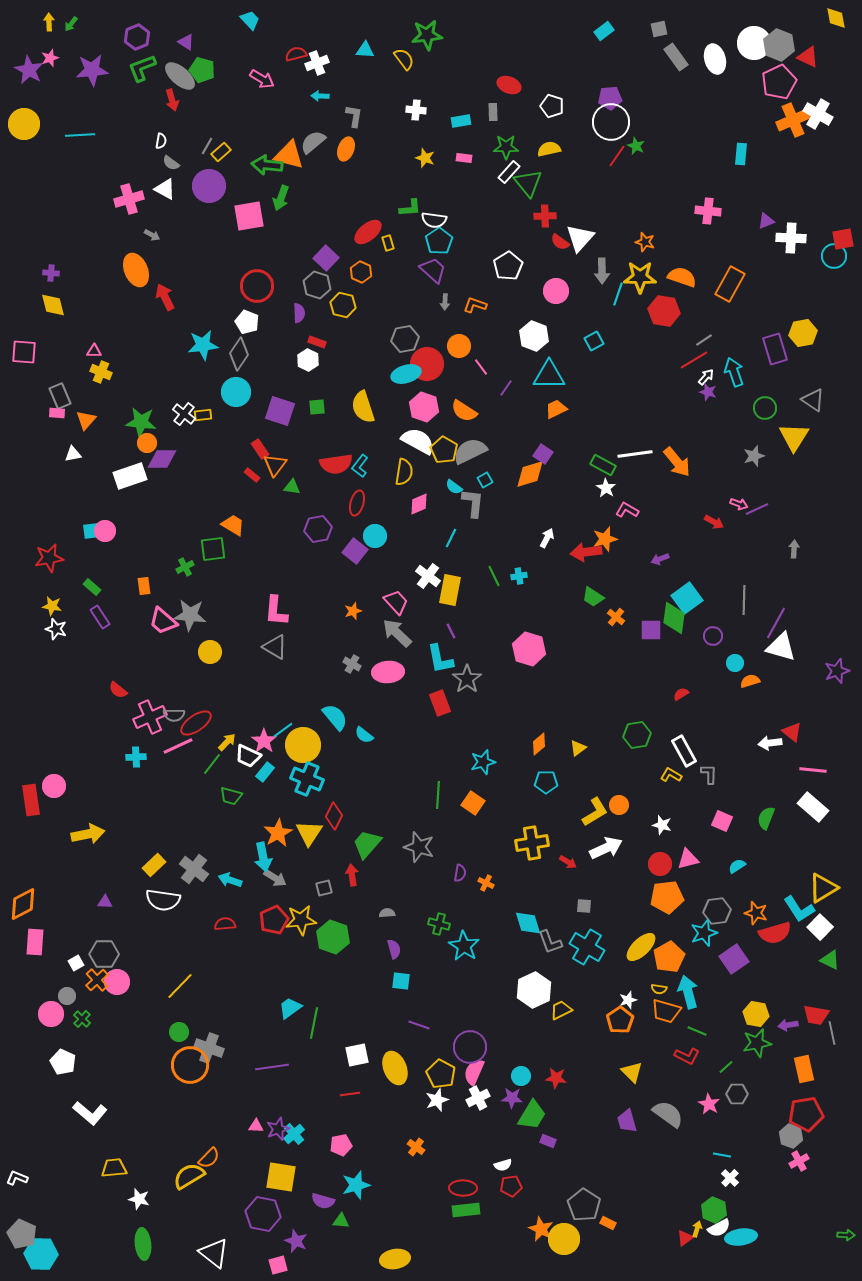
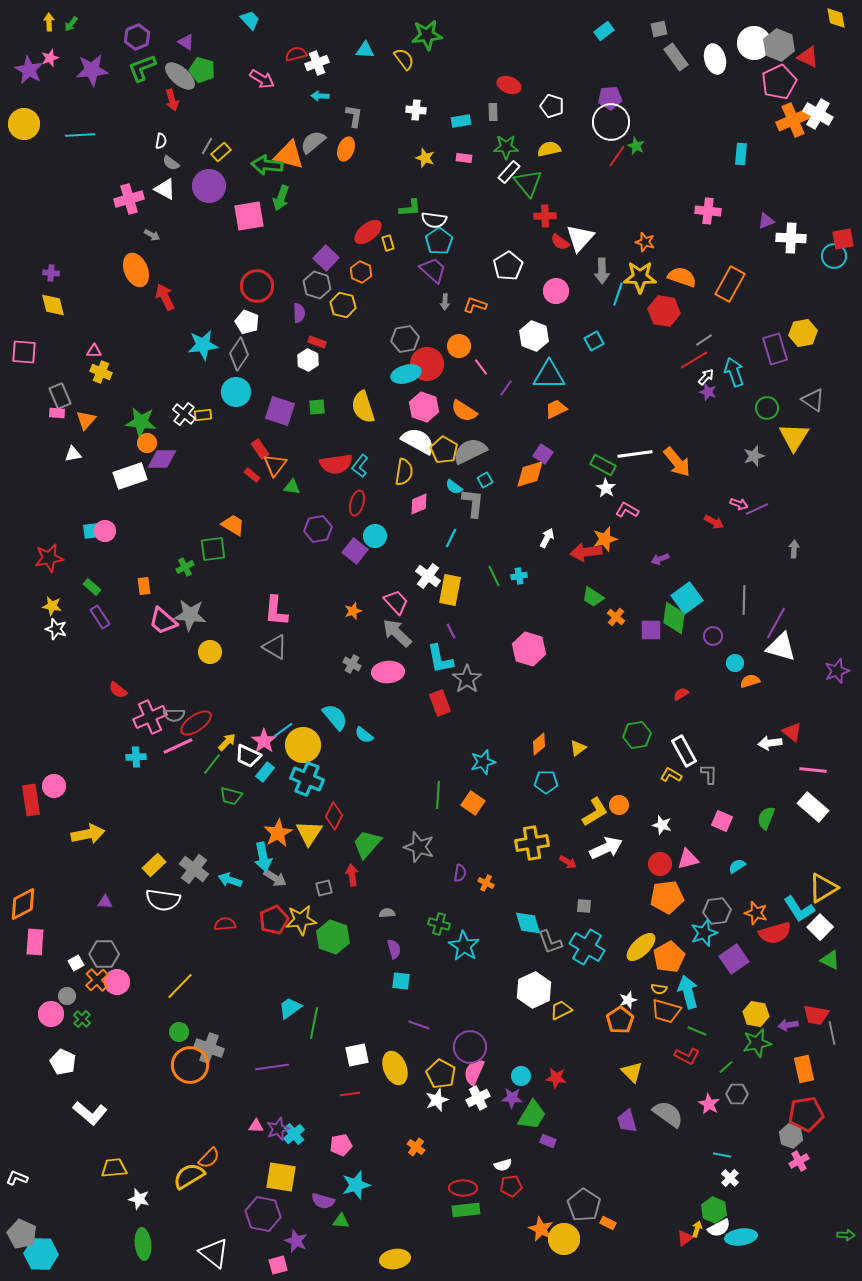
green circle at (765, 408): moved 2 px right
